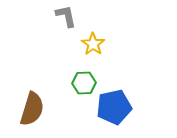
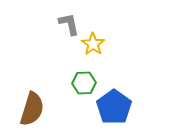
gray L-shape: moved 3 px right, 8 px down
blue pentagon: rotated 24 degrees counterclockwise
